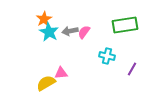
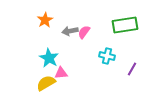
orange star: moved 1 px right, 1 px down
cyan star: moved 26 px down
